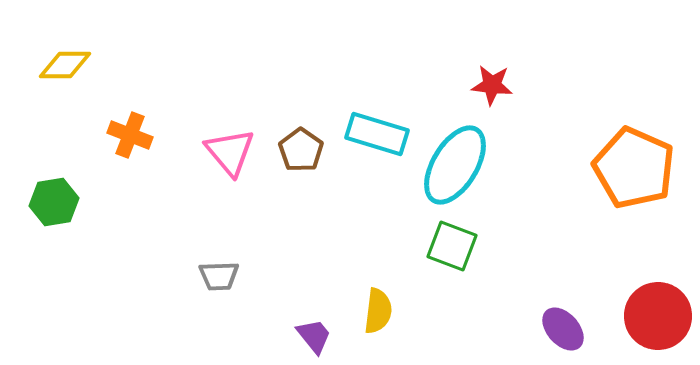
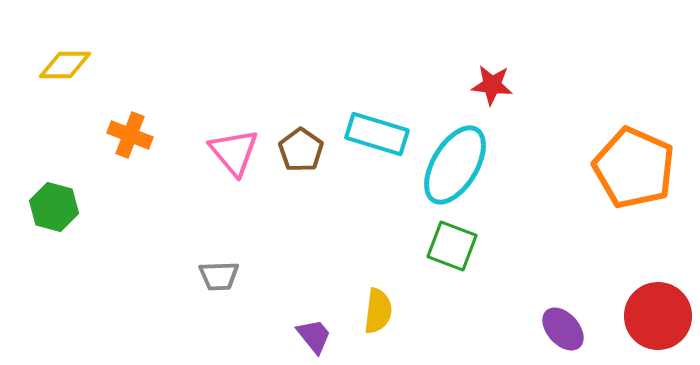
pink triangle: moved 4 px right
green hexagon: moved 5 px down; rotated 24 degrees clockwise
